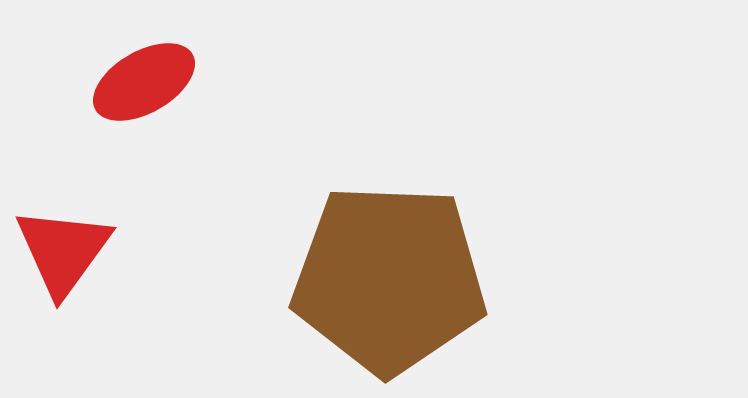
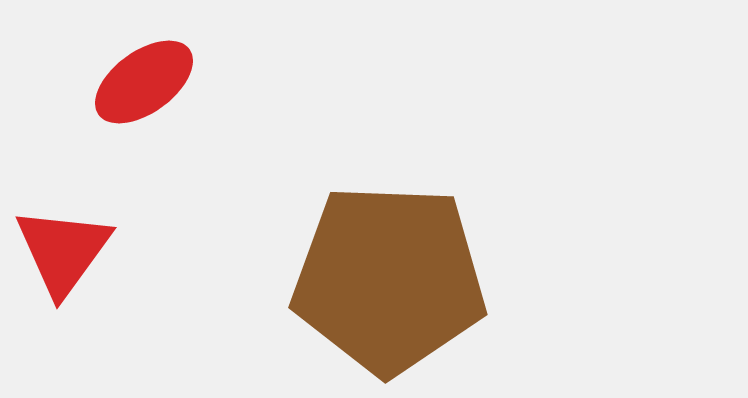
red ellipse: rotated 6 degrees counterclockwise
